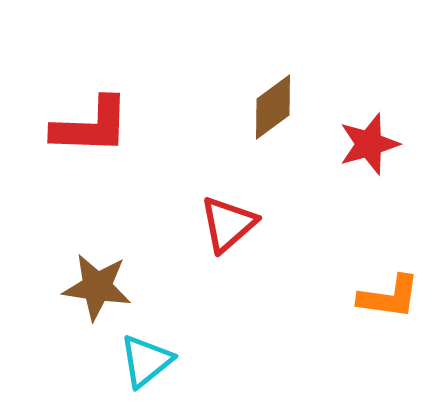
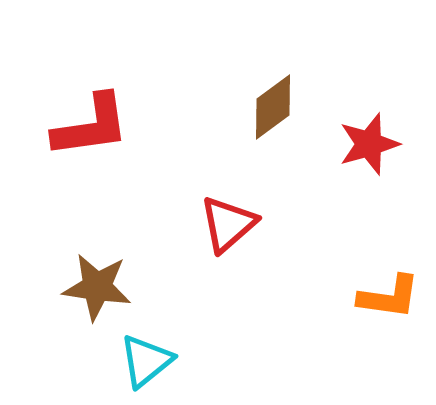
red L-shape: rotated 10 degrees counterclockwise
